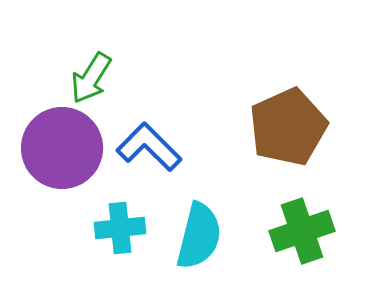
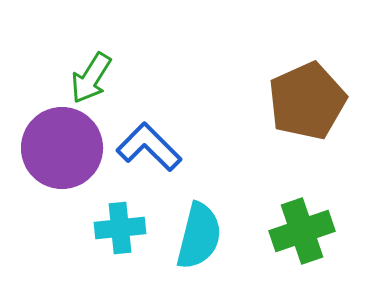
brown pentagon: moved 19 px right, 26 px up
